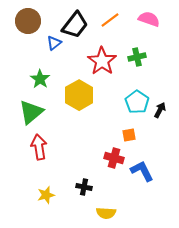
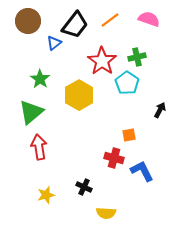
cyan pentagon: moved 10 px left, 19 px up
black cross: rotated 14 degrees clockwise
